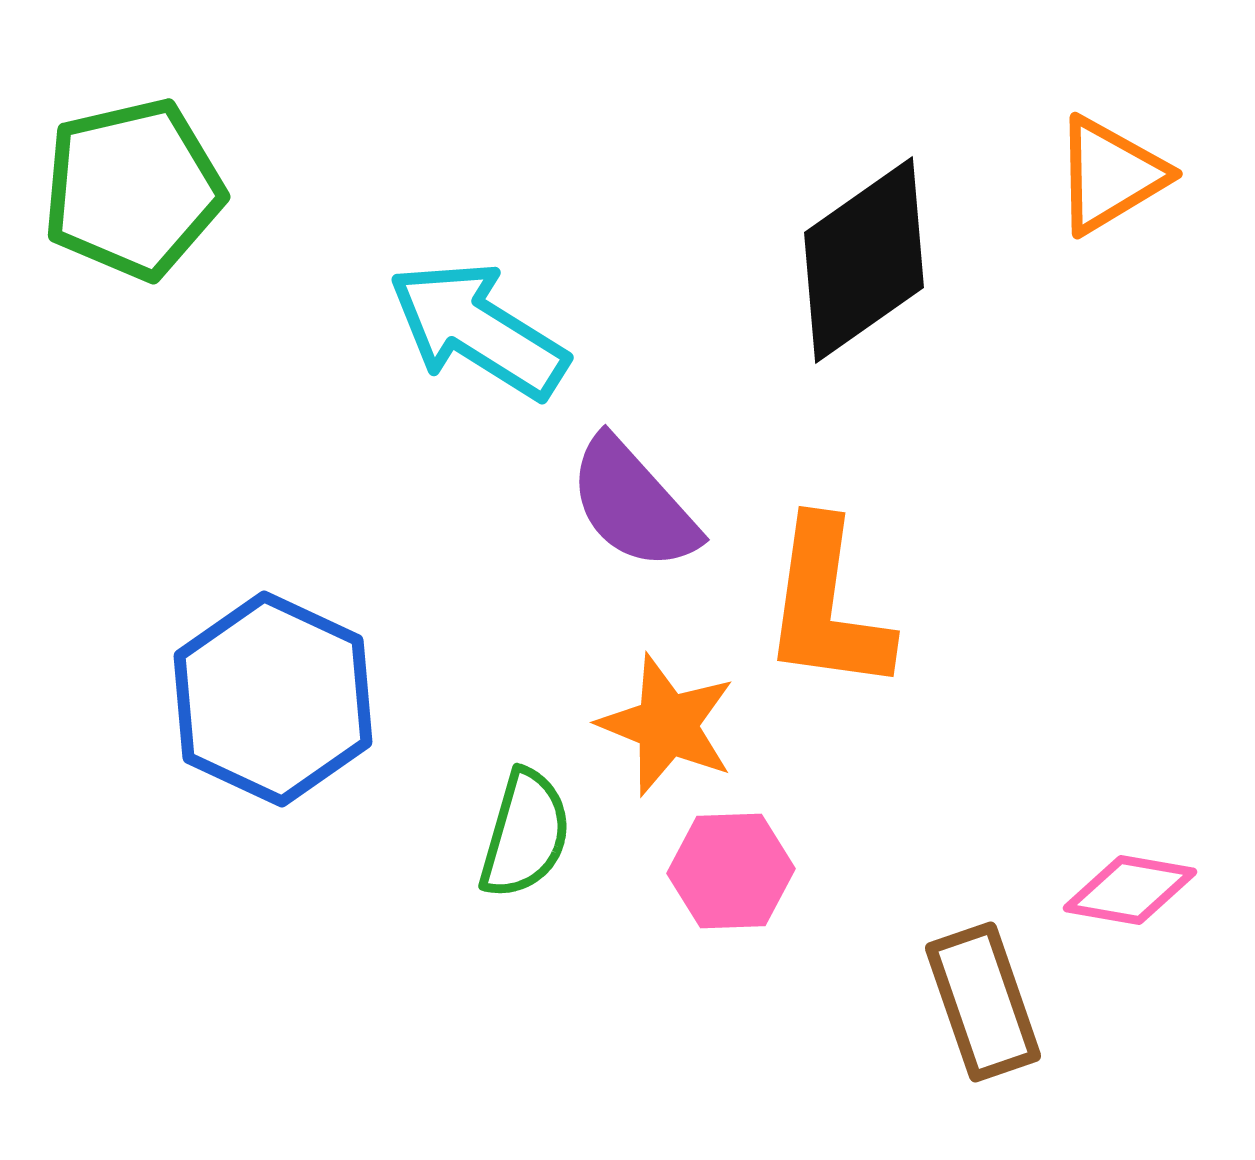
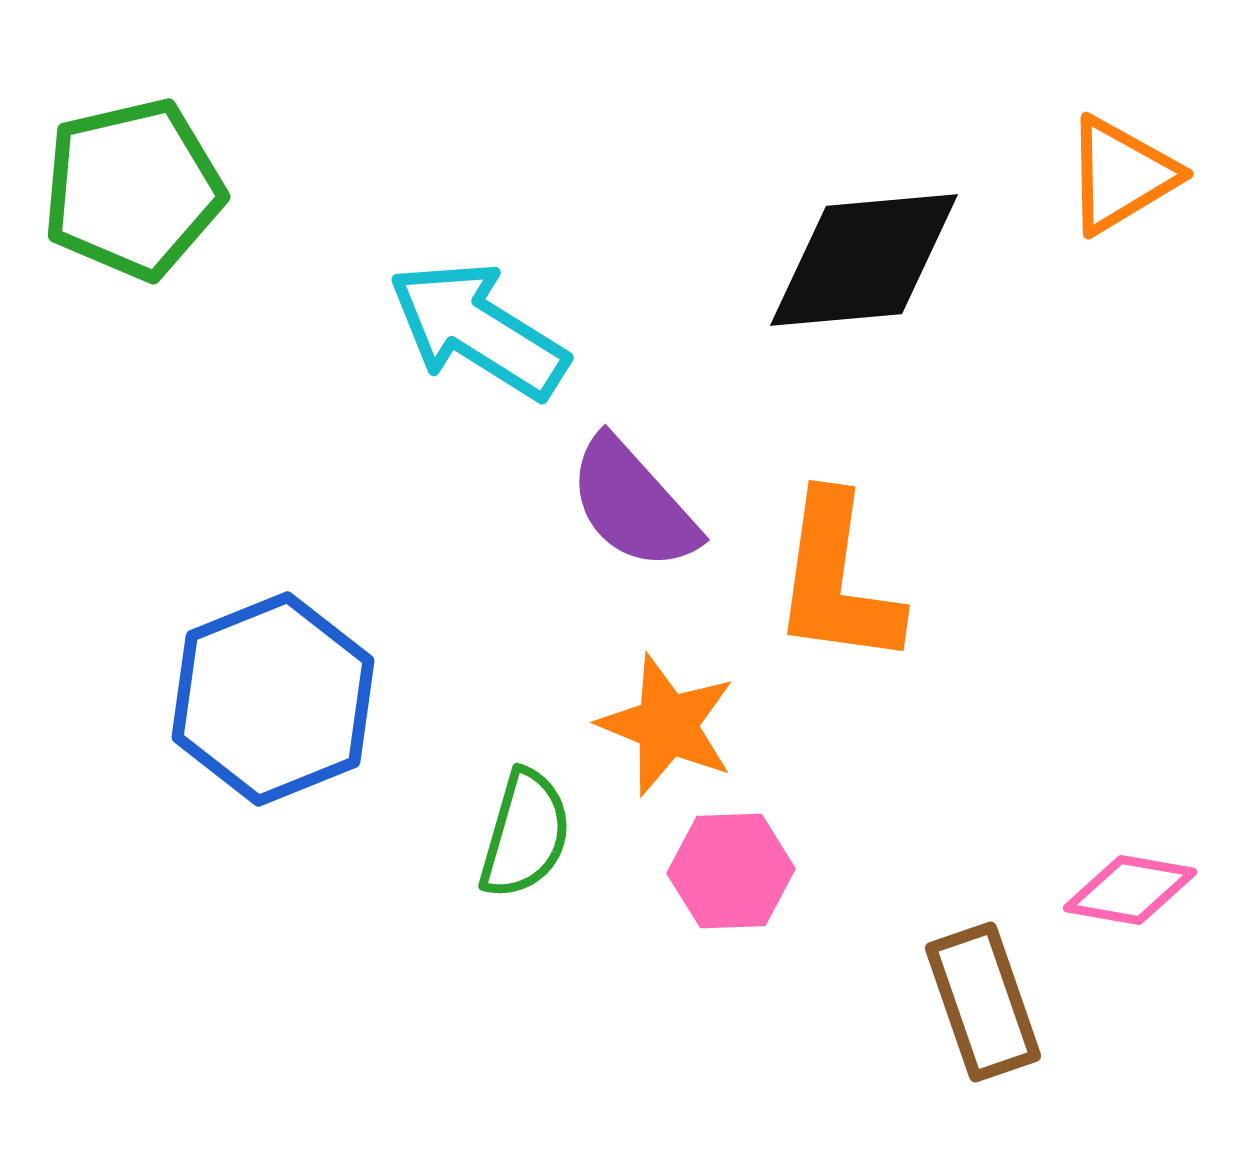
orange triangle: moved 11 px right
black diamond: rotated 30 degrees clockwise
orange L-shape: moved 10 px right, 26 px up
blue hexagon: rotated 13 degrees clockwise
